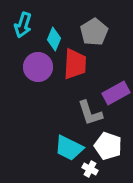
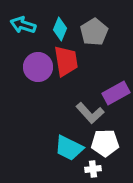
cyan arrow: rotated 90 degrees clockwise
cyan diamond: moved 6 px right, 10 px up
red trapezoid: moved 9 px left, 3 px up; rotated 12 degrees counterclockwise
gray L-shape: rotated 24 degrees counterclockwise
white pentagon: moved 3 px left, 3 px up; rotated 20 degrees counterclockwise
white cross: moved 3 px right; rotated 35 degrees counterclockwise
